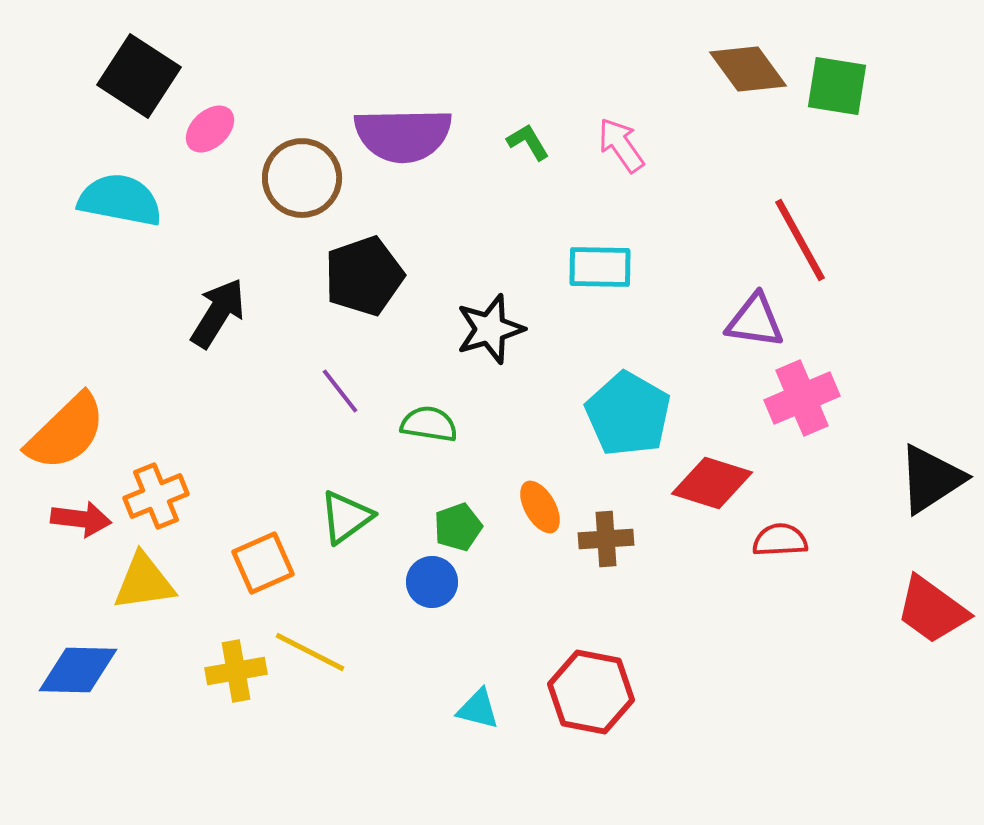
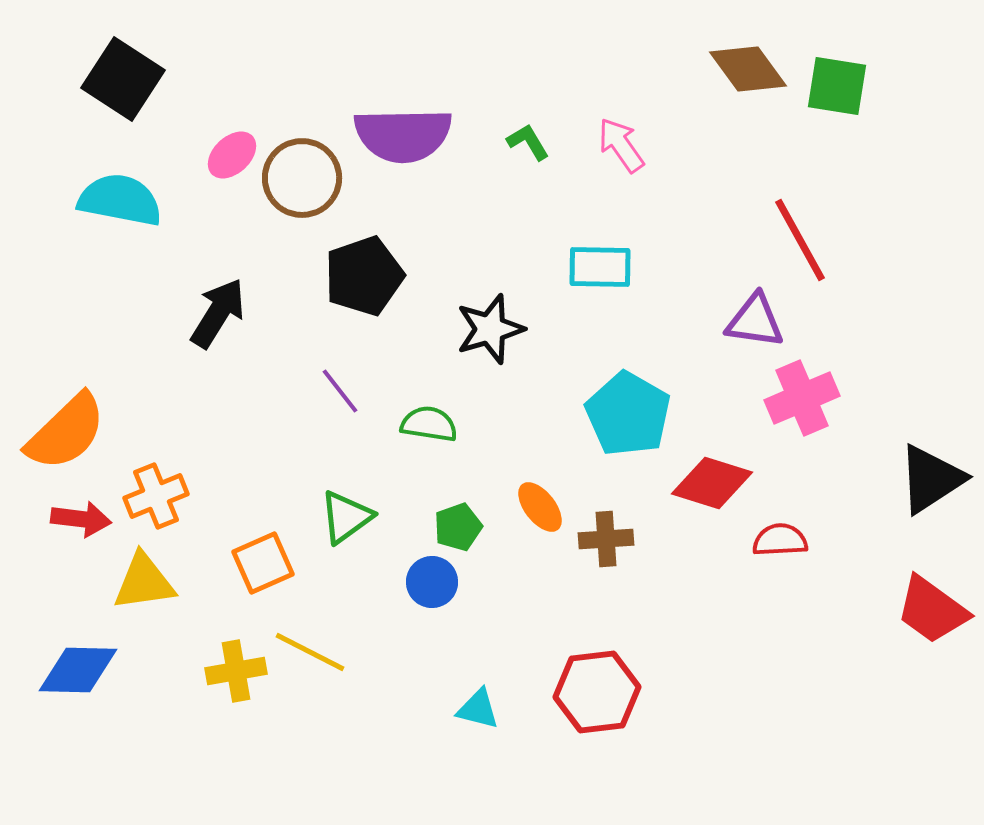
black square: moved 16 px left, 3 px down
pink ellipse: moved 22 px right, 26 px down
orange ellipse: rotated 8 degrees counterclockwise
red hexagon: moved 6 px right; rotated 18 degrees counterclockwise
